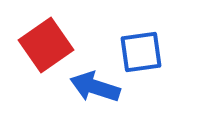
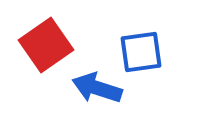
blue arrow: moved 2 px right, 1 px down
